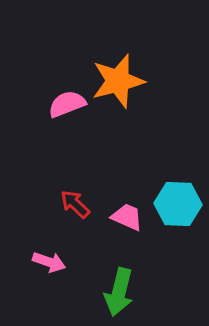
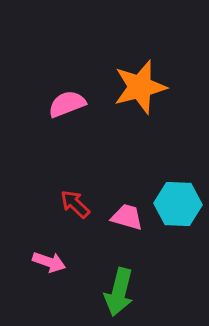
orange star: moved 22 px right, 6 px down
pink trapezoid: rotated 8 degrees counterclockwise
